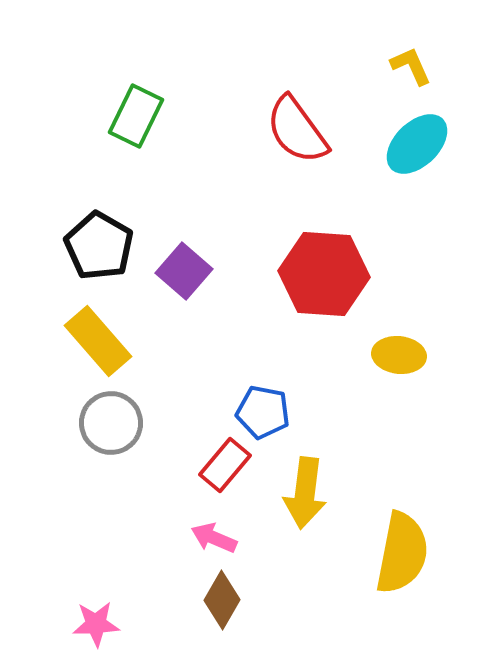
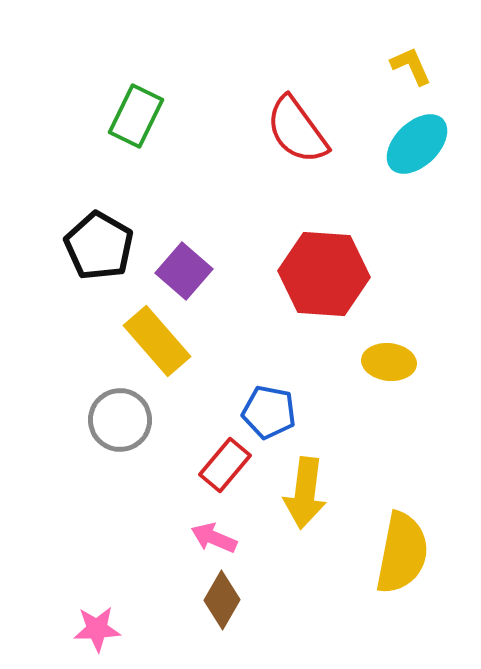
yellow rectangle: moved 59 px right
yellow ellipse: moved 10 px left, 7 px down
blue pentagon: moved 6 px right
gray circle: moved 9 px right, 3 px up
pink star: moved 1 px right, 5 px down
